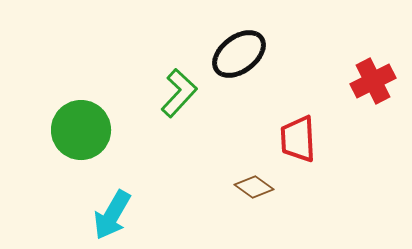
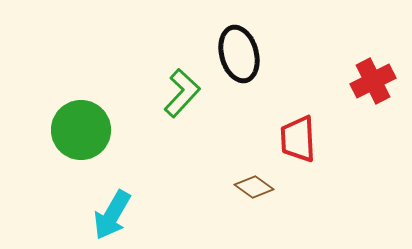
black ellipse: rotated 68 degrees counterclockwise
green L-shape: moved 3 px right
